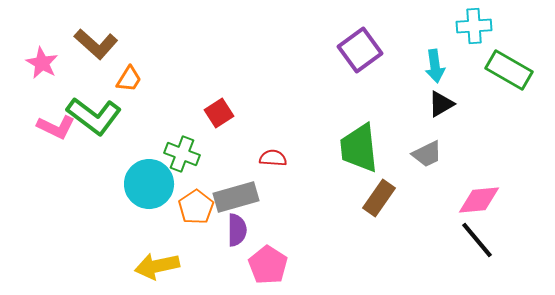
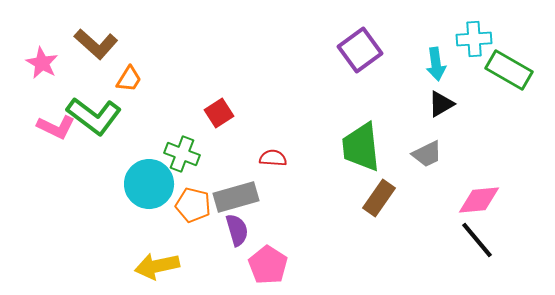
cyan cross: moved 13 px down
cyan arrow: moved 1 px right, 2 px up
green trapezoid: moved 2 px right, 1 px up
orange pentagon: moved 3 px left, 2 px up; rotated 24 degrees counterclockwise
purple semicircle: rotated 16 degrees counterclockwise
